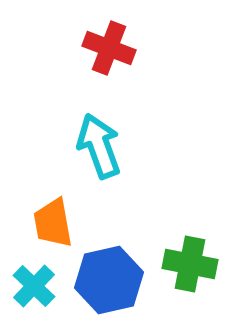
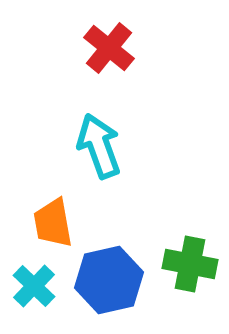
red cross: rotated 18 degrees clockwise
